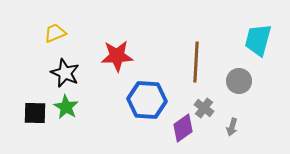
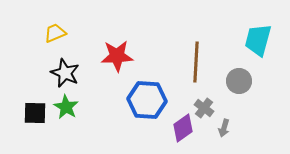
gray arrow: moved 8 px left, 1 px down
